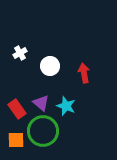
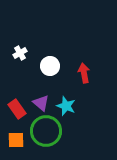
green circle: moved 3 px right
